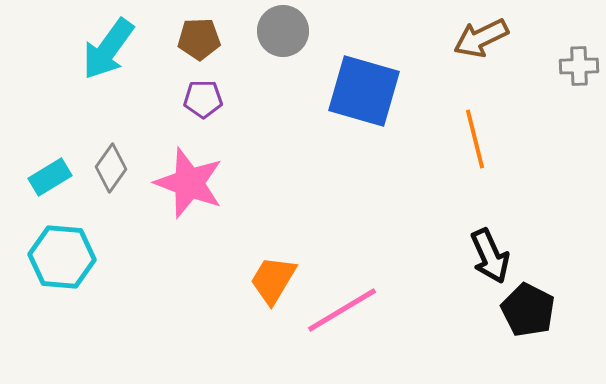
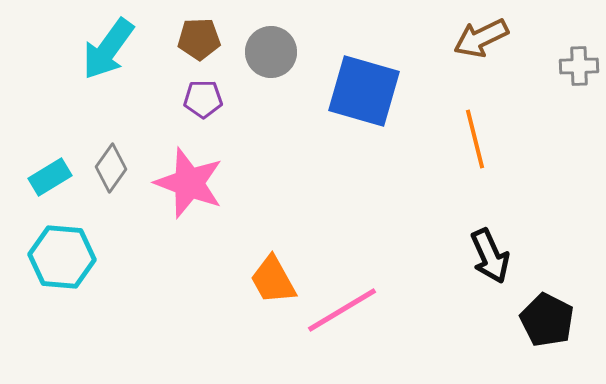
gray circle: moved 12 px left, 21 px down
orange trapezoid: rotated 60 degrees counterclockwise
black pentagon: moved 19 px right, 10 px down
